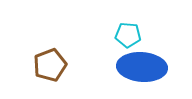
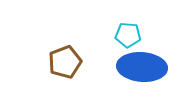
brown pentagon: moved 15 px right, 3 px up
